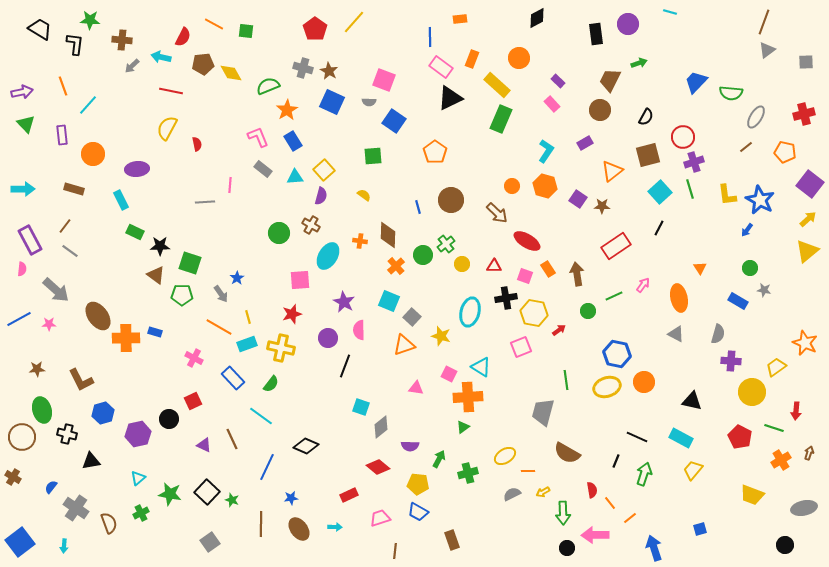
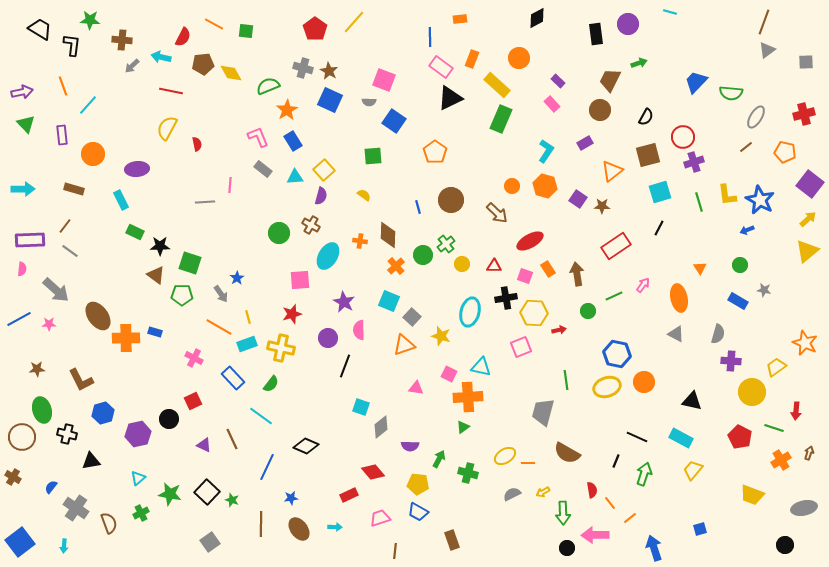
black L-shape at (75, 44): moved 3 px left, 1 px down
blue square at (332, 102): moved 2 px left, 2 px up
green line at (690, 189): moved 9 px right, 13 px down
cyan square at (660, 192): rotated 25 degrees clockwise
blue arrow at (747, 230): rotated 32 degrees clockwise
purple rectangle at (30, 240): rotated 64 degrees counterclockwise
red ellipse at (527, 241): moved 3 px right; rotated 60 degrees counterclockwise
green circle at (750, 268): moved 10 px left, 3 px up
yellow hexagon at (534, 313): rotated 8 degrees counterclockwise
red arrow at (559, 330): rotated 24 degrees clockwise
cyan triangle at (481, 367): rotated 20 degrees counterclockwise
red diamond at (378, 467): moved 5 px left, 5 px down; rotated 10 degrees clockwise
orange line at (528, 471): moved 8 px up
green cross at (468, 473): rotated 30 degrees clockwise
